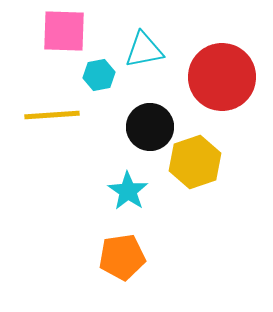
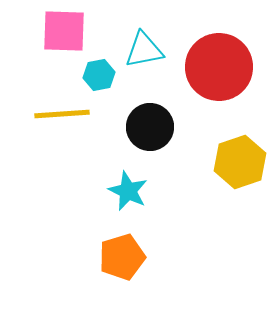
red circle: moved 3 px left, 10 px up
yellow line: moved 10 px right, 1 px up
yellow hexagon: moved 45 px right
cyan star: rotated 9 degrees counterclockwise
orange pentagon: rotated 9 degrees counterclockwise
